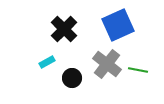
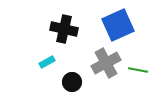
black cross: rotated 32 degrees counterclockwise
gray cross: moved 1 px left, 1 px up; rotated 24 degrees clockwise
black circle: moved 4 px down
